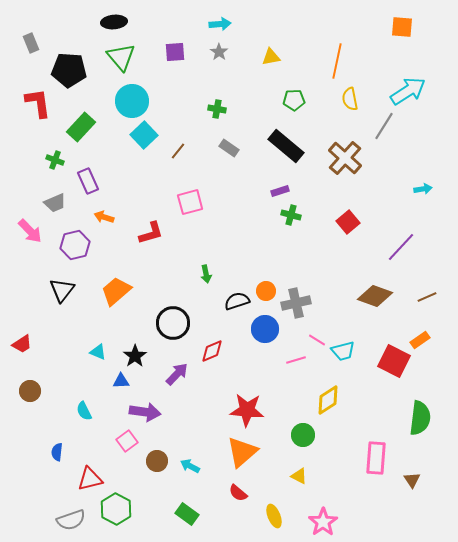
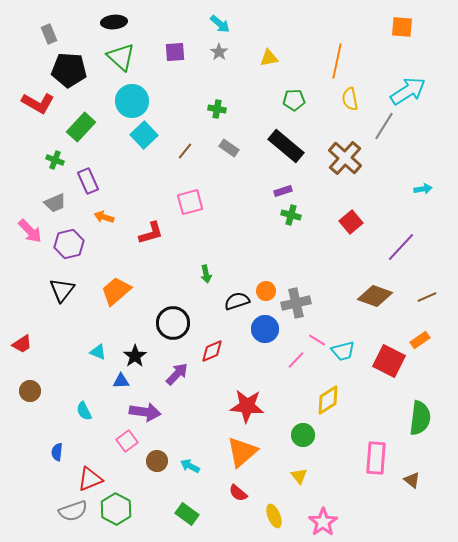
cyan arrow at (220, 24): rotated 45 degrees clockwise
gray rectangle at (31, 43): moved 18 px right, 9 px up
green triangle at (121, 57): rotated 8 degrees counterclockwise
yellow triangle at (271, 57): moved 2 px left, 1 px down
red L-shape at (38, 103): rotated 128 degrees clockwise
brown line at (178, 151): moved 7 px right
purple rectangle at (280, 191): moved 3 px right
red square at (348, 222): moved 3 px right
purple hexagon at (75, 245): moved 6 px left, 1 px up
pink line at (296, 360): rotated 30 degrees counterclockwise
red square at (394, 361): moved 5 px left
red star at (247, 410): moved 4 px up
yellow triangle at (299, 476): rotated 24 degrees clockwise
red triangle at (90, 479): rotated 8 degrees counterclockwise
brown triangle at (412, 480): rotated 18 degrees counterclockwise
gray semicircle at (71, 520): moved 2 px right, 9 px up
